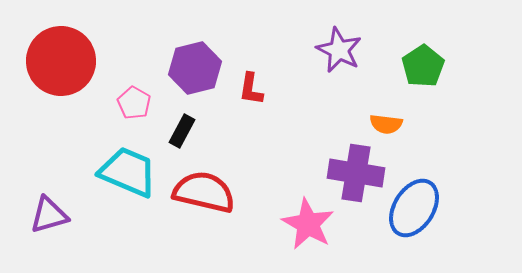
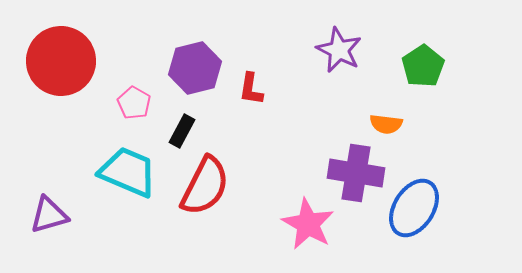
red semicircle: moved 1 px right, 6 px up; rotated 104 degrees clockwise
